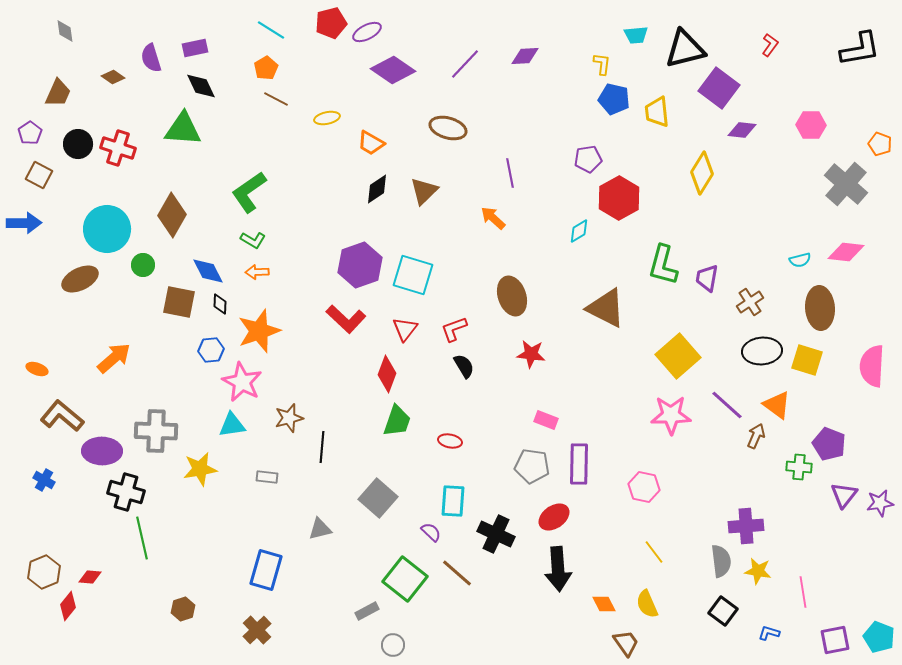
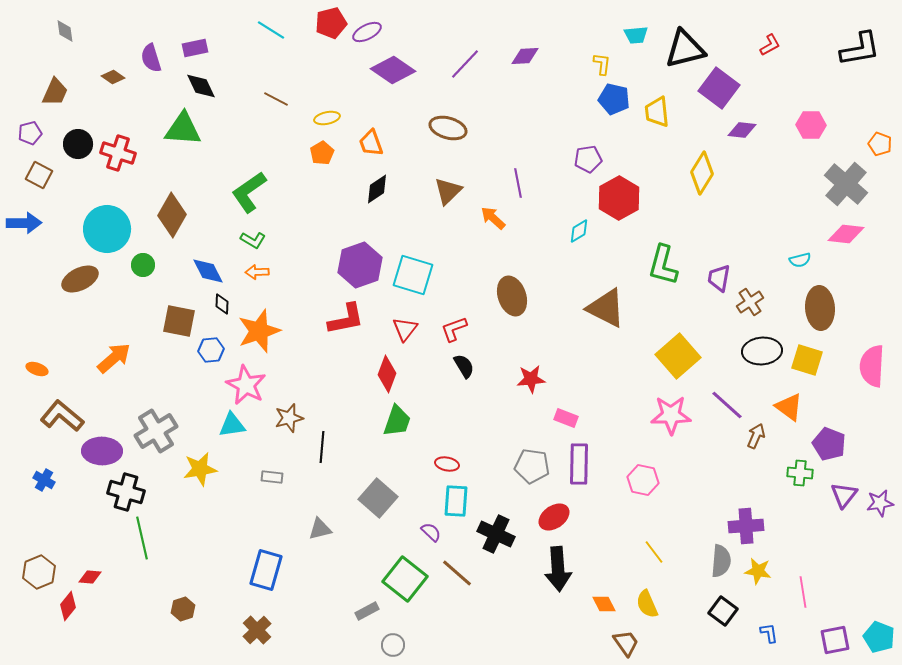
red L-shape at (770, 45): rotated 25 degrees clockwise
orange pentagon at (266, 68): moved 56 px right, 85 px down
brown trapezoid at (58, 93): moved 3 px left, 1 px up
purple pentagon at (30, 133): rotated 20 degrees clockwise
orange trapezoid at (371, 143): rotated 40 degrees clockwise
red cross at (118, 148): moved 5 px down
purple line at (510, 173): moved 8 px right, 10 px down
brown triangle at (424, 191): moved 24 px right
pink diamond at (846, 252): moved 18 px up
purple trapezoid at (707, 278): moved 12 px right
brown square at (179, 302): moved 19 px down
black diamond at (220, 304): moved 2 px right
red L-shape at (346, 319): rotated 54 degrees counterclockwise
red star at (531, 354): moved 25 px down; rotated 12 degrees counterclockwise
pink star at (242, 382): moved 4 px right, 3 px down
orange triangle at (777, 405): moved 12 px right, 2 px down
pink rectangle at (546, 420): moved 20 px right, 2 px up
gray cross at (156, 431): rotated 33 degrees counterclockwise
red ellipse at (450, 441): moved 3 px left, 23 px down
green cross at (799, 467): moved 1 px right, 6 px down
gray rectangle at (267, 477): moved 5 px right
pink hexagon at (644, 487): moved 1 px left, 7 px up
cyan rectangle at (453, 501): moved 3 px right
gray semicircle at (721, 561): rotated 12 degrees clockwise
brown hexagon at (44, 572): moved 5 px left
blue L-shape at (769, 633): rotated 65 degrees clockwise
